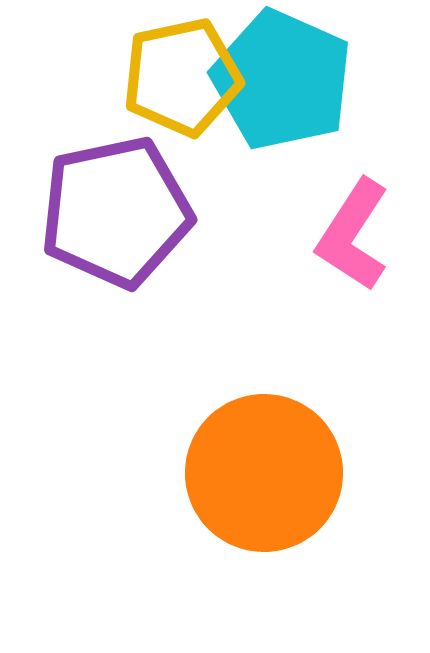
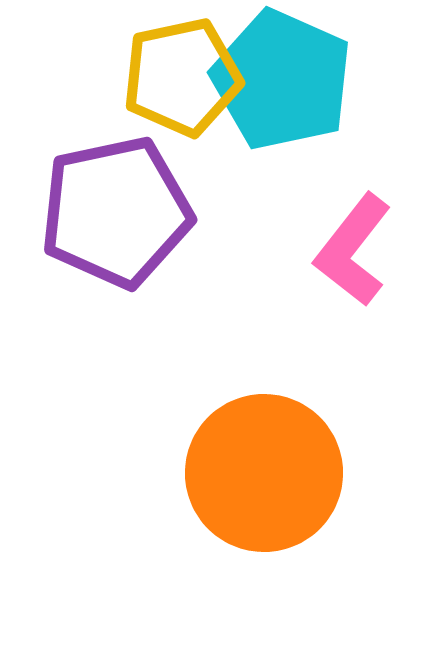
pink L-shape: moved 15 px down; rotated 5 degrees clockwise
